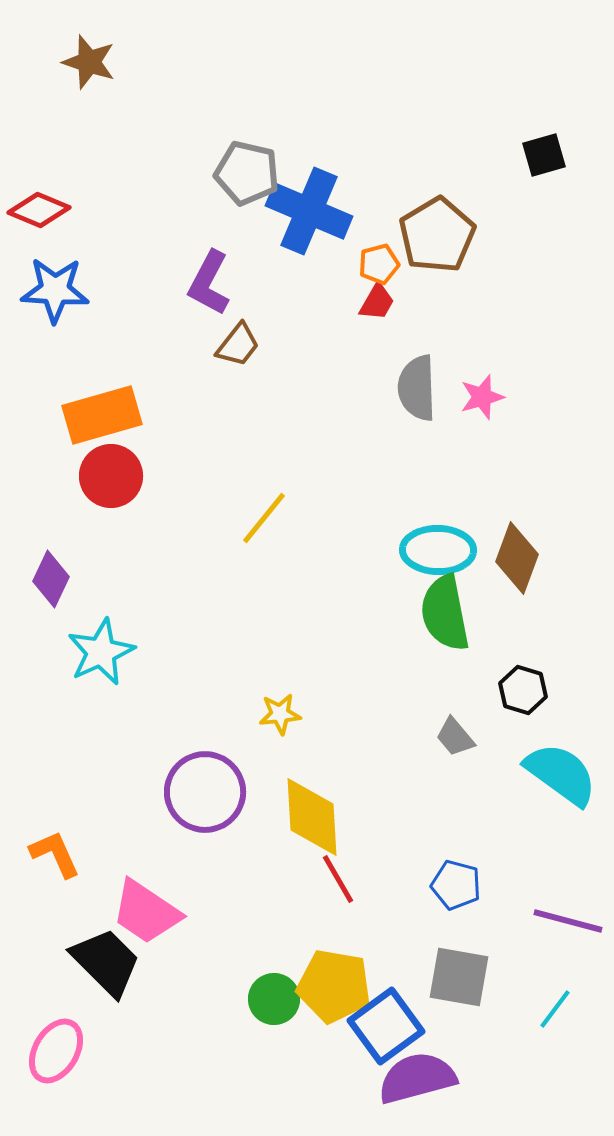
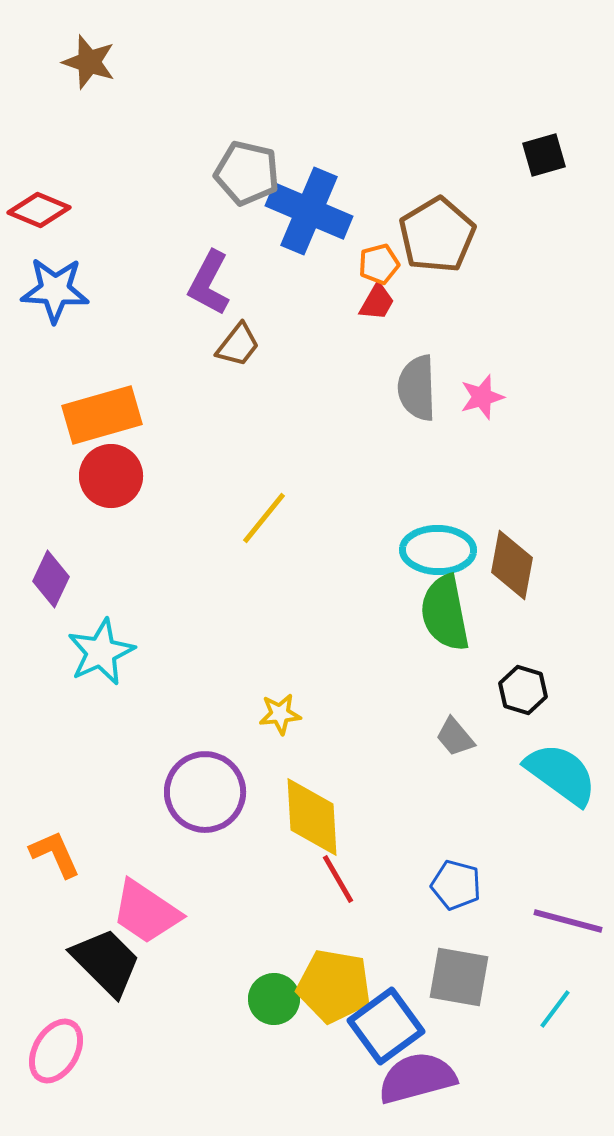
brown diamond: moved 5 px left, 7 px down; rotated 10 degrees counterclockwise
